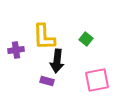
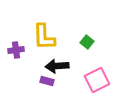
green square: moved 1 px right, 3 px down
black arrow: moved 5 px down; rotated 80 degrees clockwise
pink square: rotated 15 degrees counterclockwise
